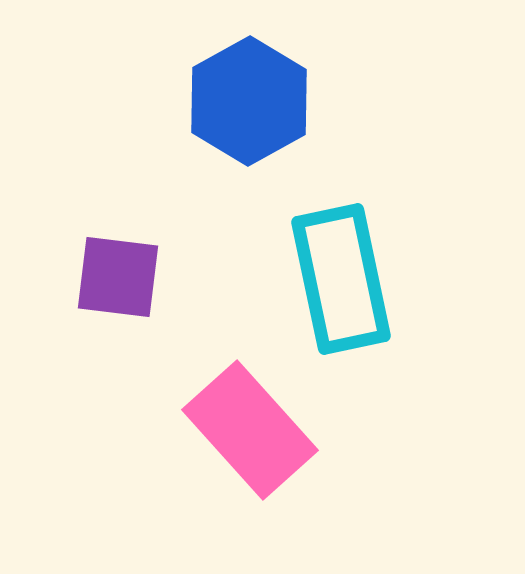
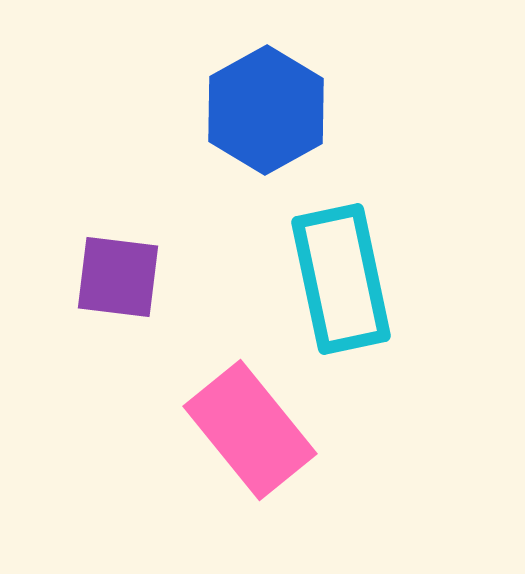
blue hexagon: moved 17 px right, 9 px down
pink rectangle: rotated 3 degrees clockwise
